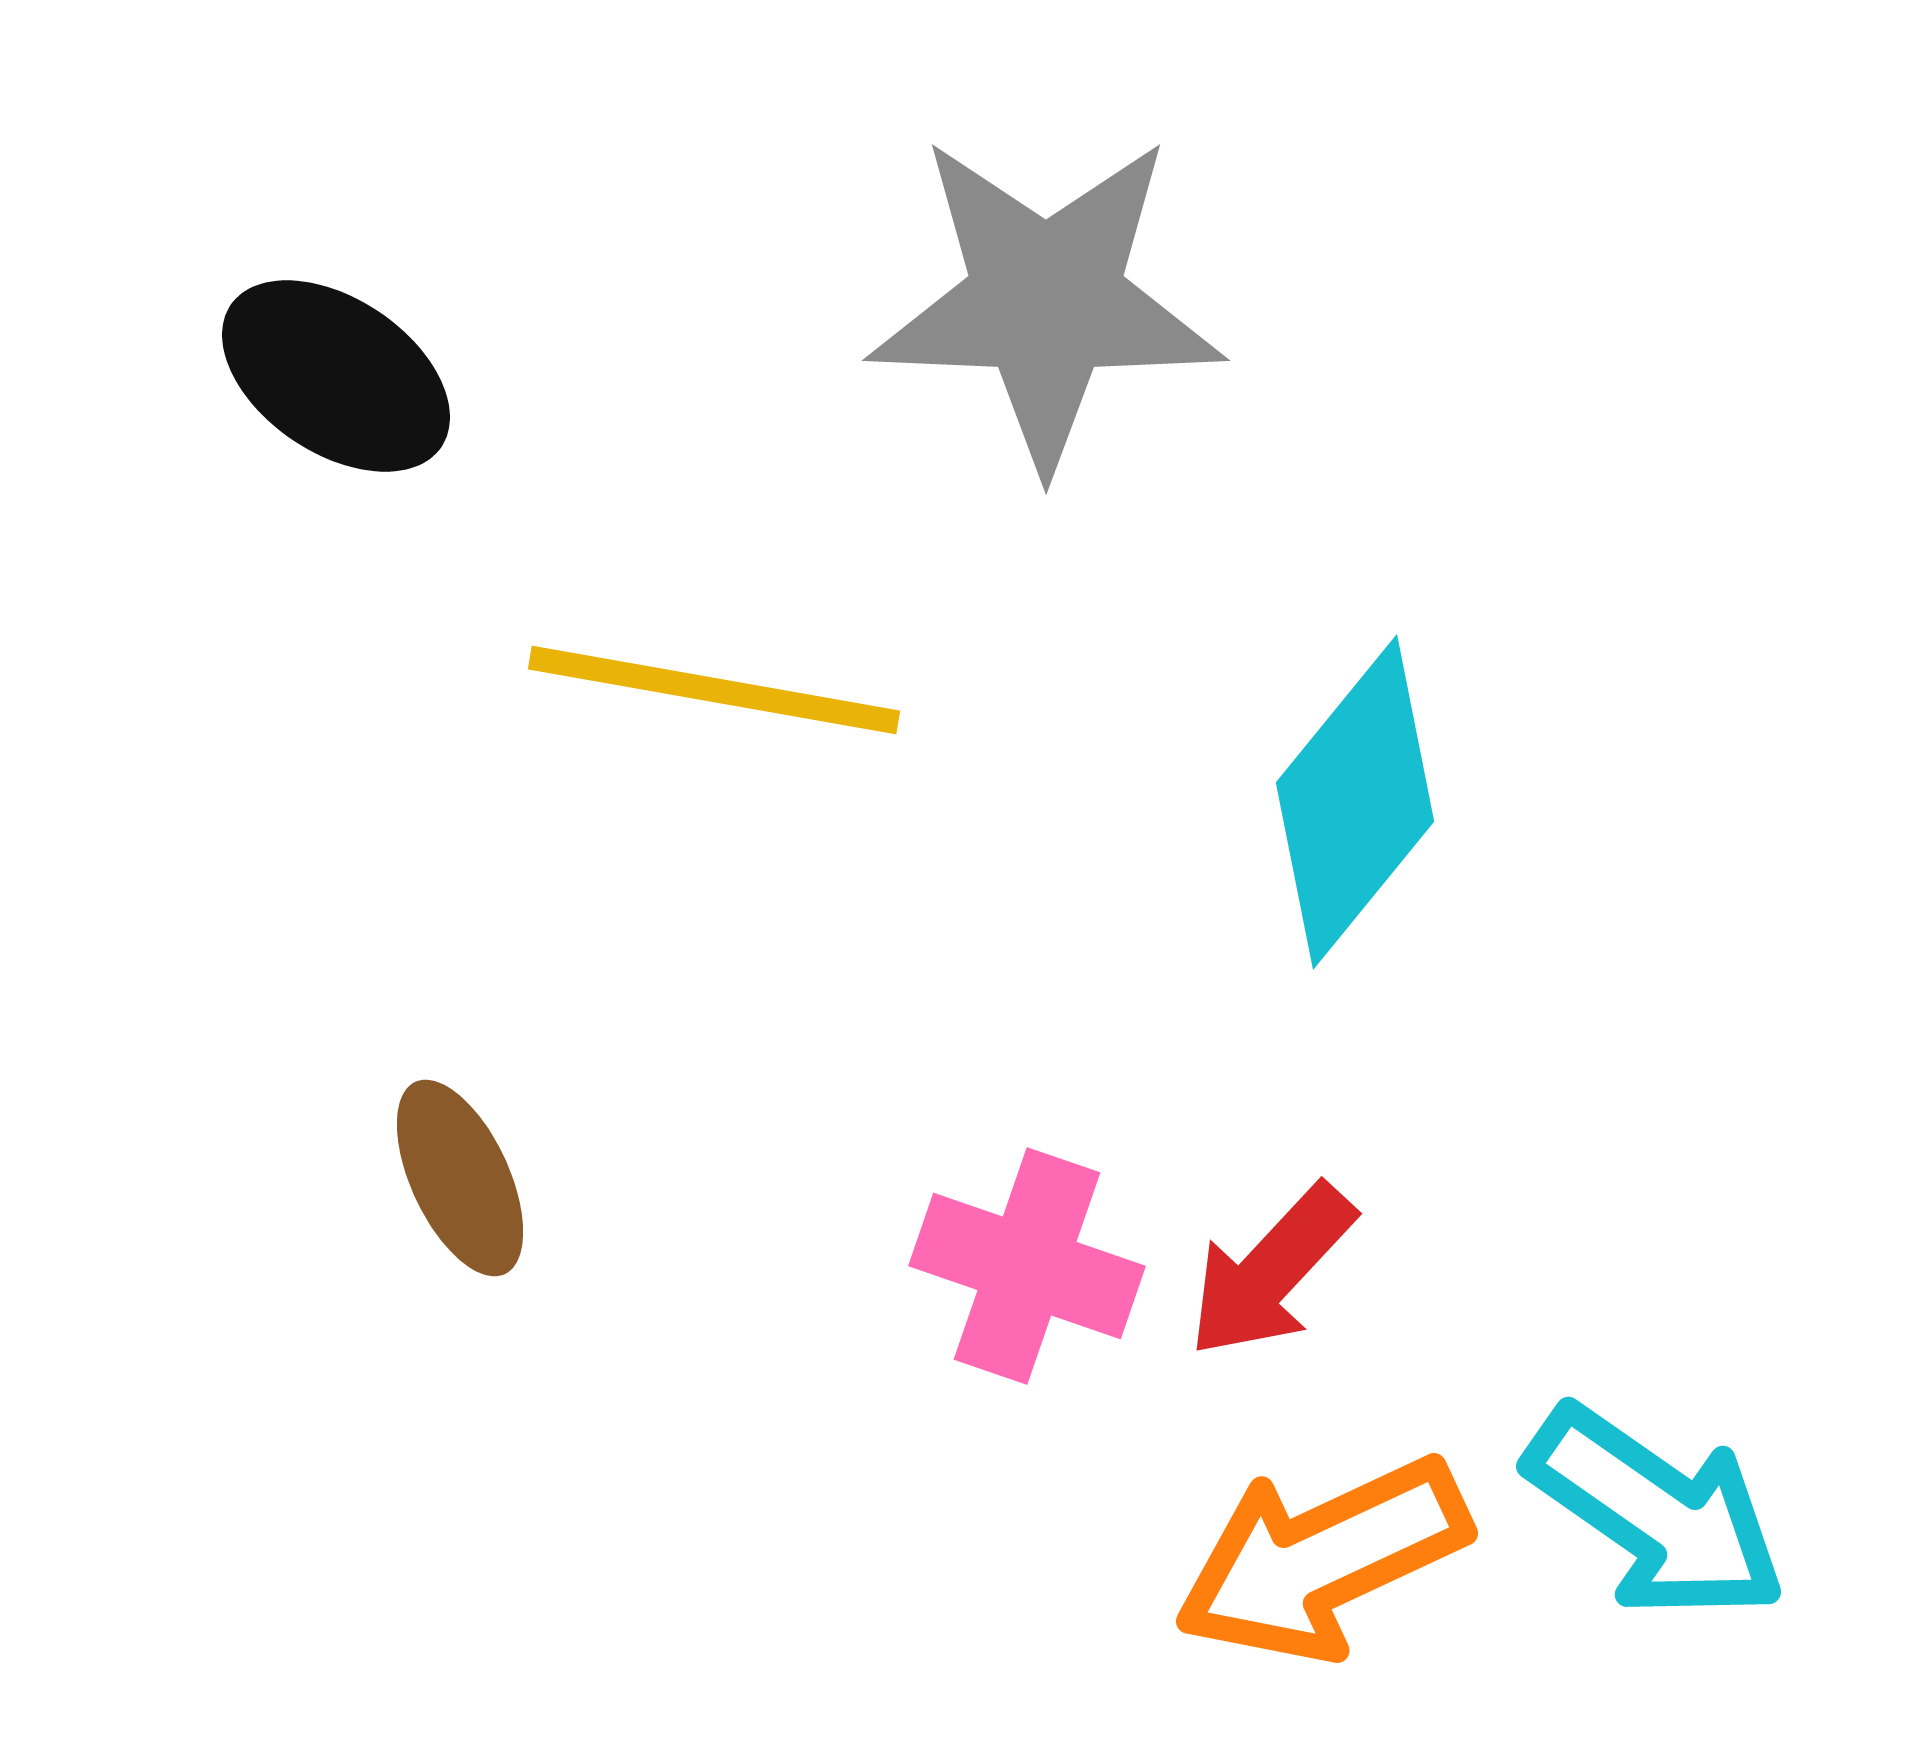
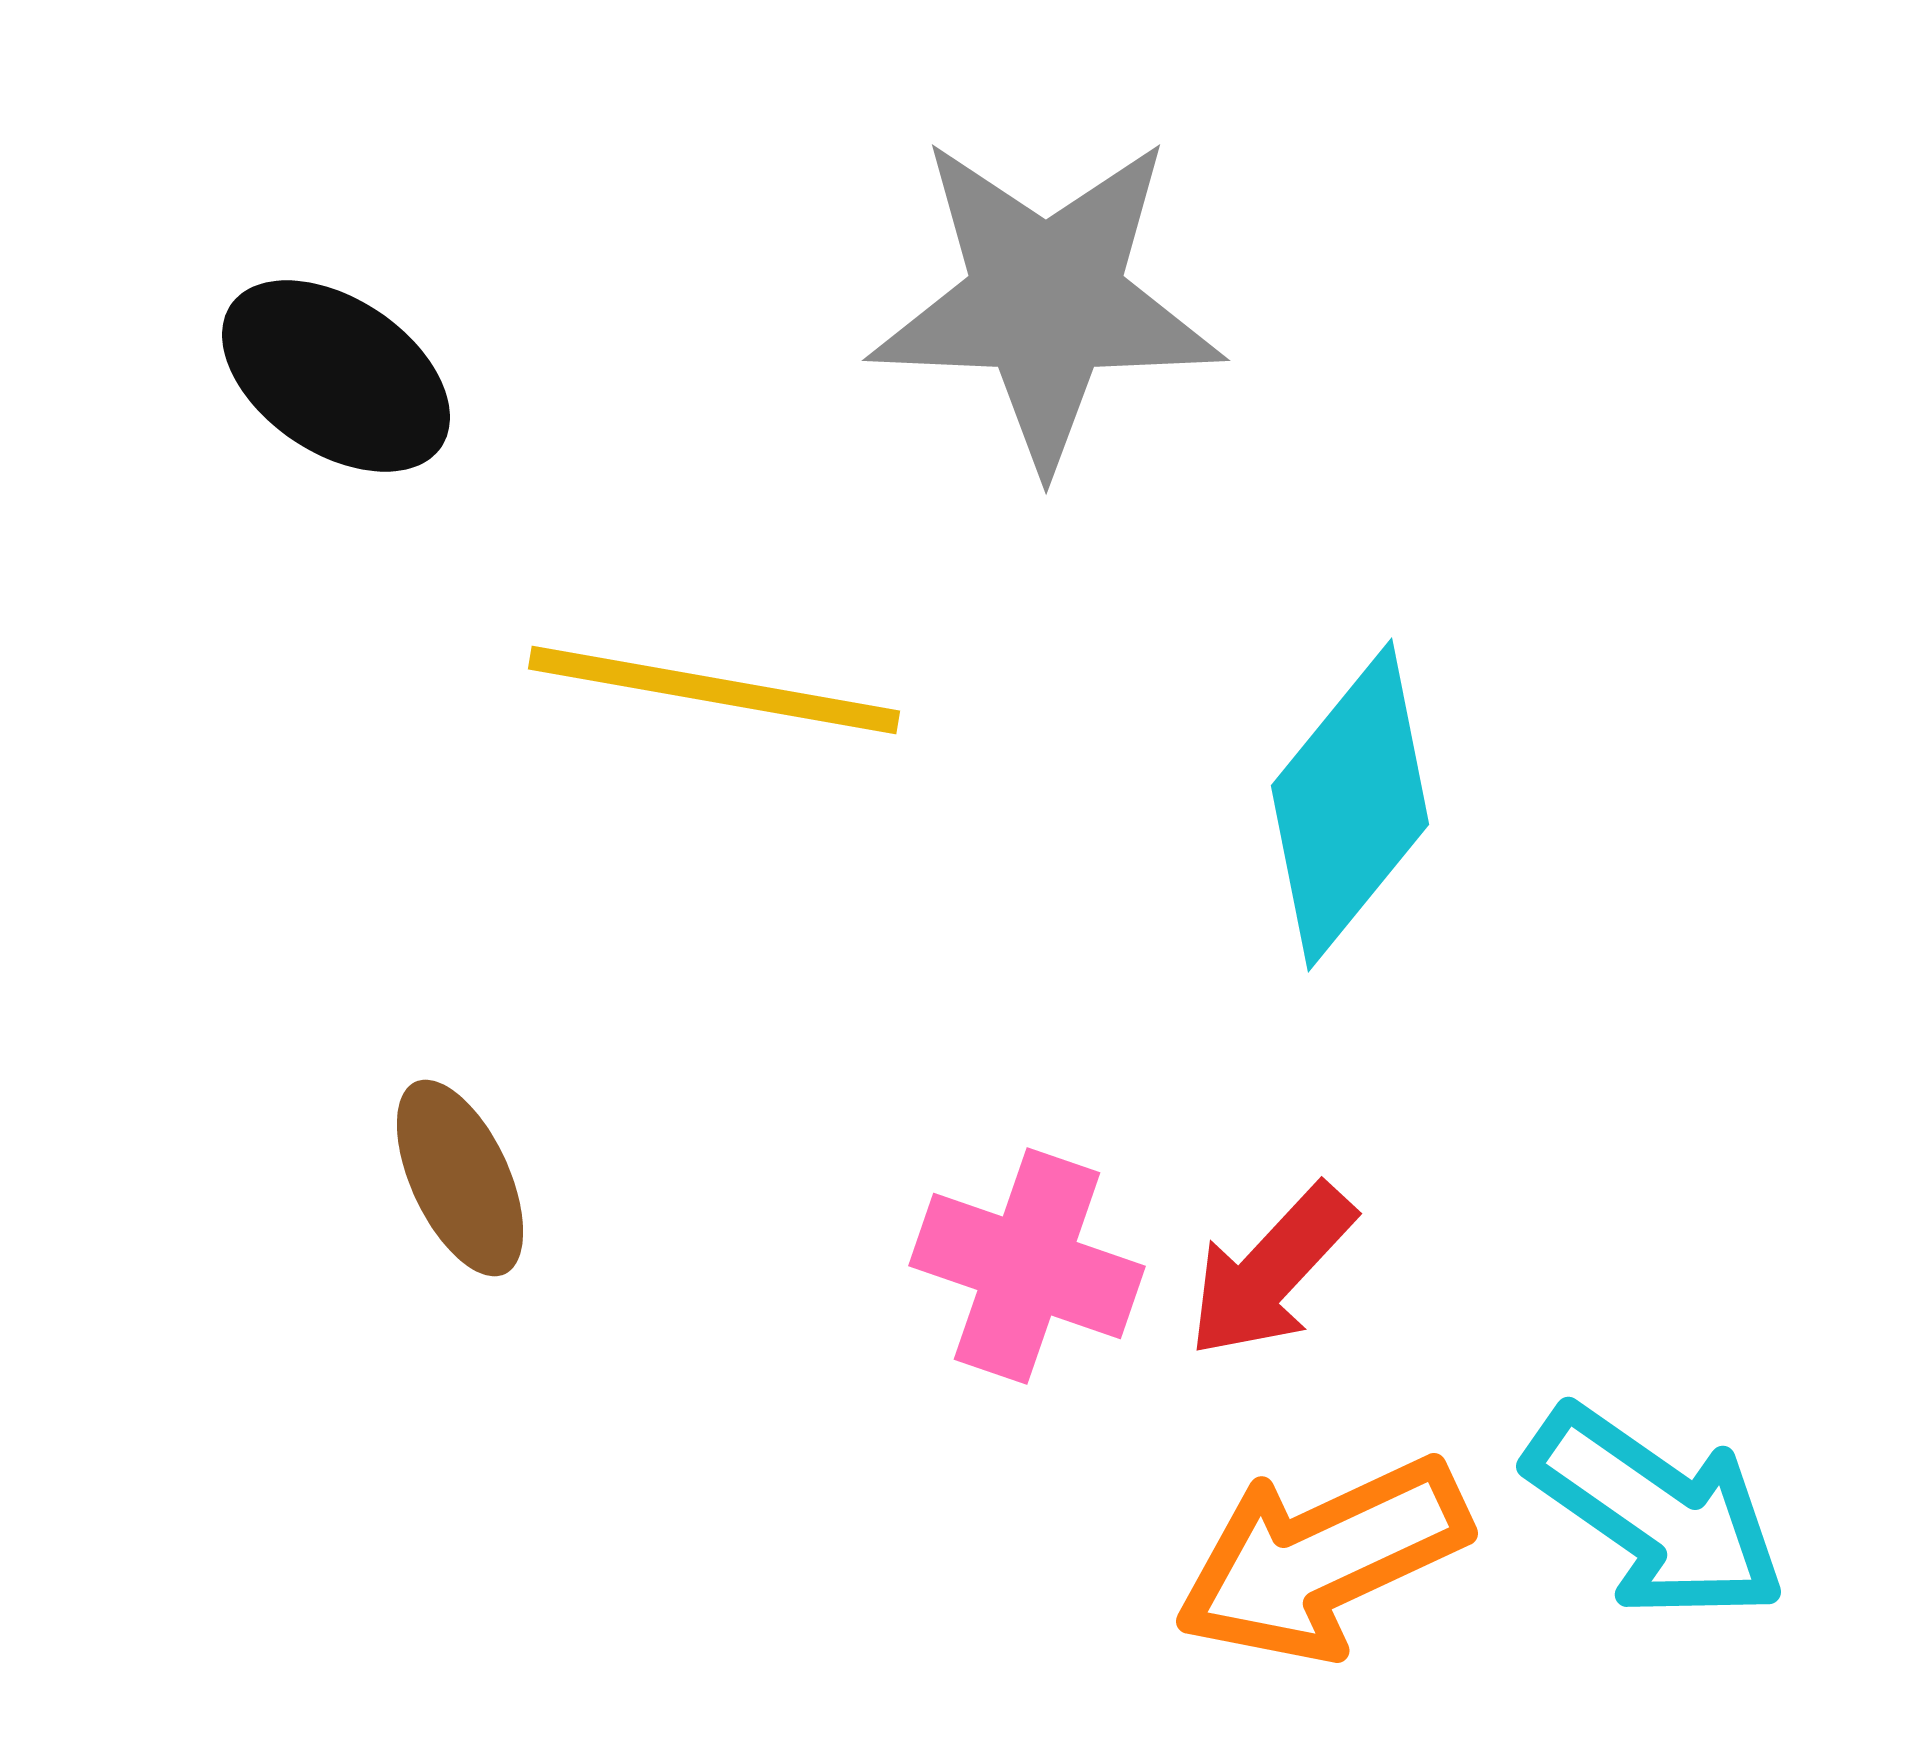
cyan diamond: moved 5 px left, 3 px down
